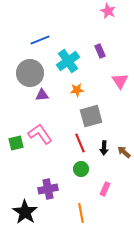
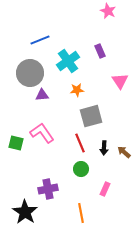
pink L-shape: moved 2 px right, 1 px up
green square: rotated 28 degrees clockwise
